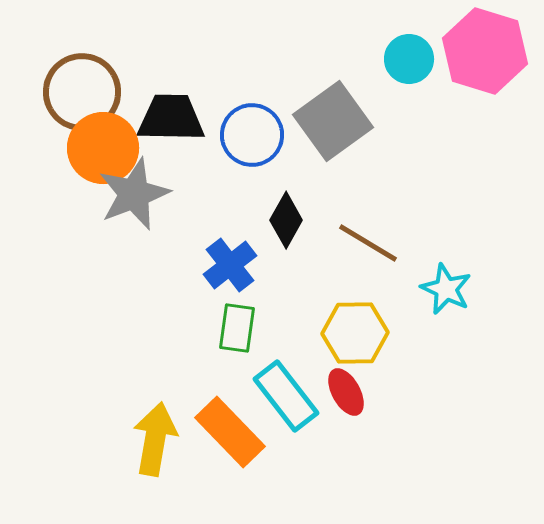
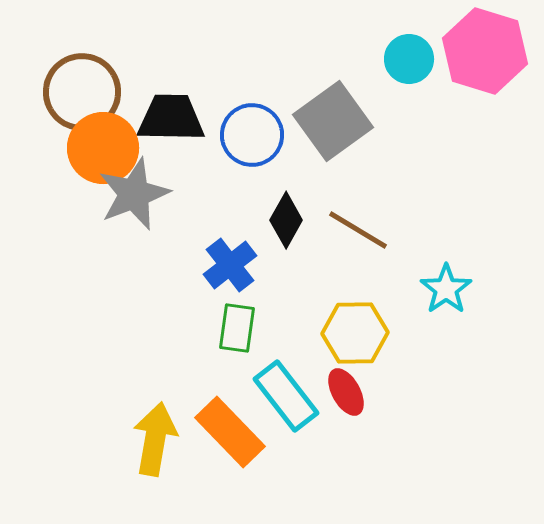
brown line: moved 10 px left, 13 px up
cyan star: rotated 12 degrees clockwise
